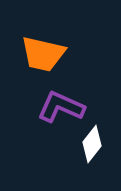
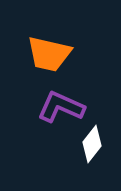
orange trapezoid: moved 6 px right
